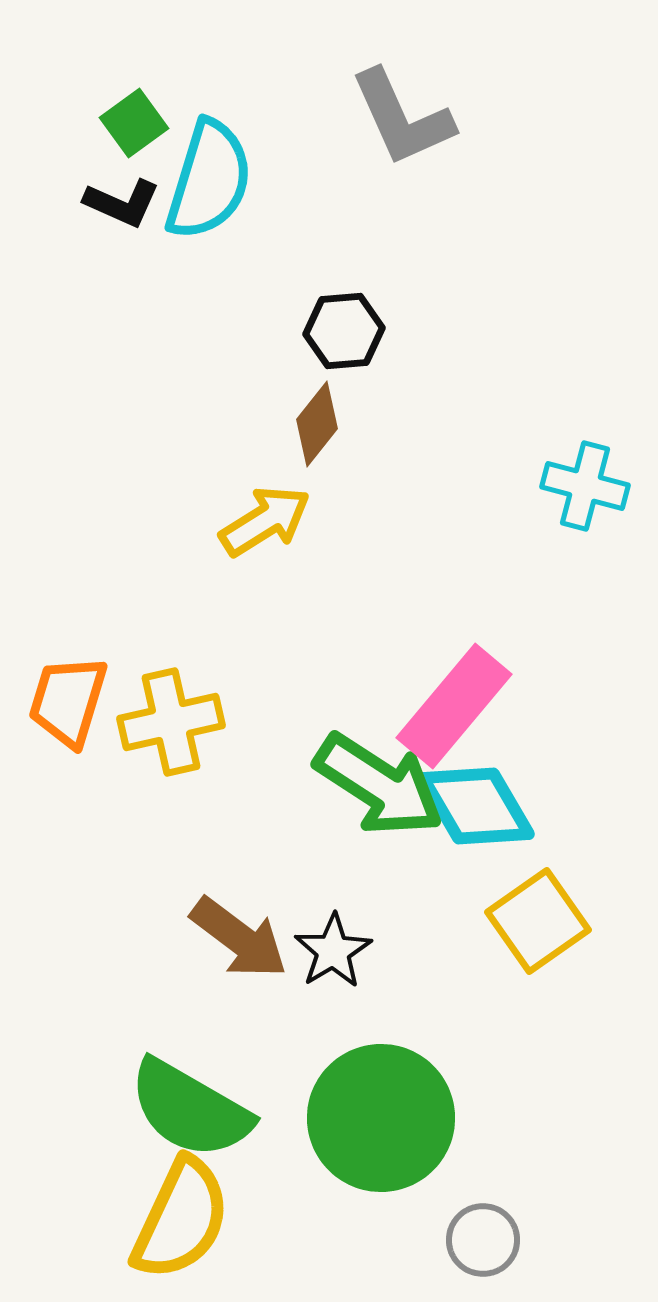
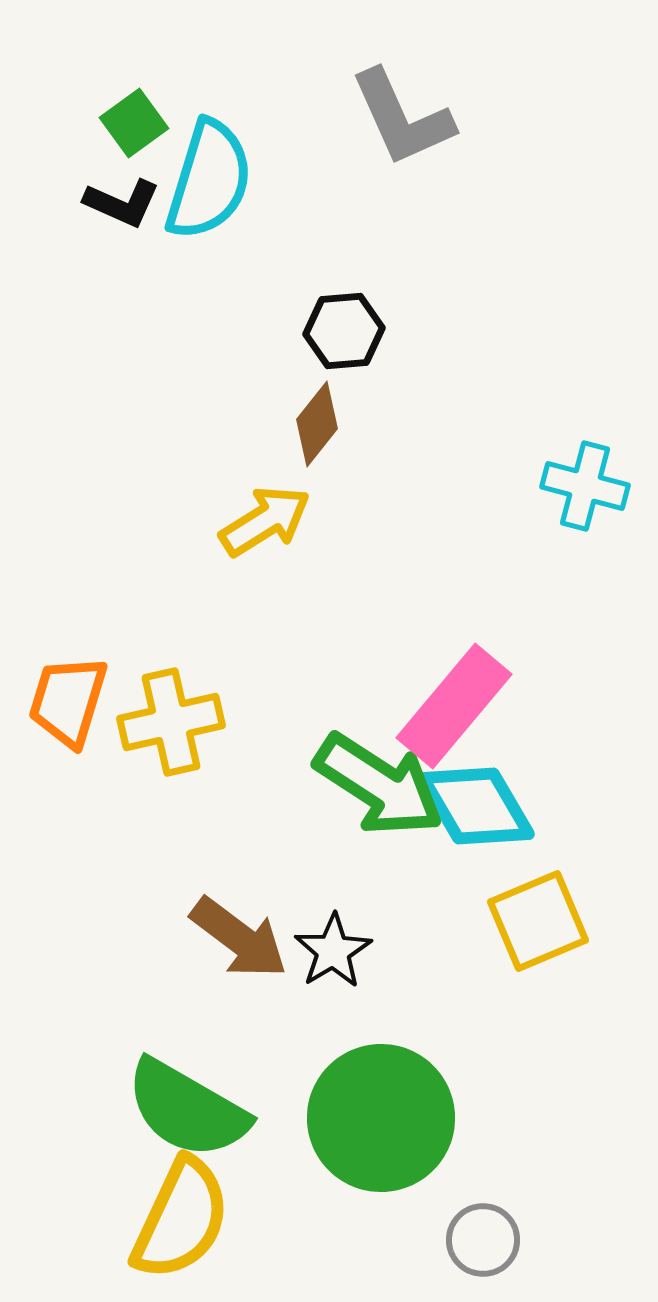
yellow square: rotated 12 degrees clockwise
green semicircle: moved 3 px left
